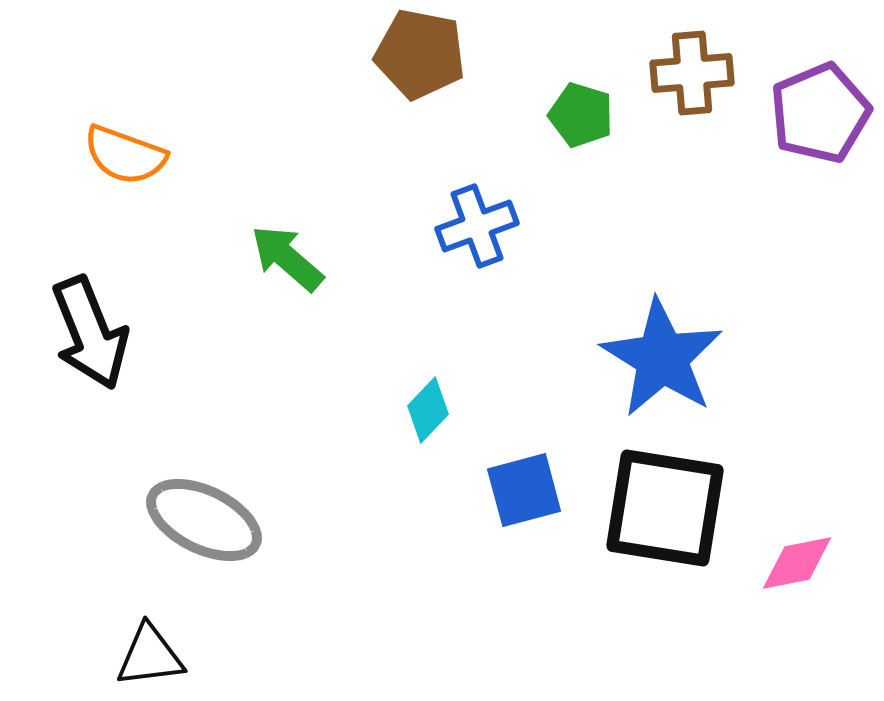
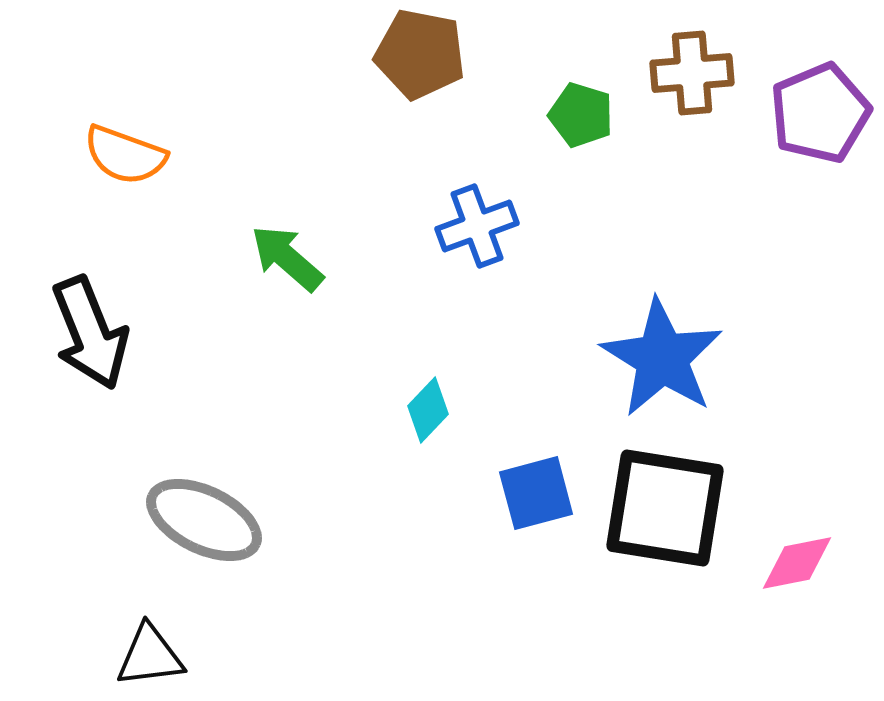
blue square: moved 12 px right, 3 px down
